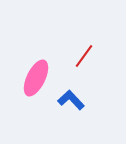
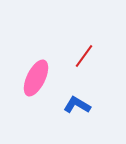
blue L-shape: moved 6 px right, 5 px down; rotated 16 degrees counterclockwise
